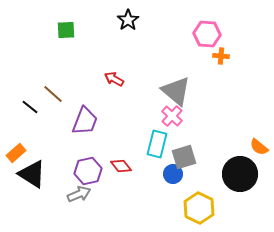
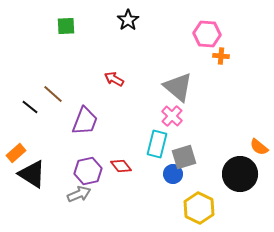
green square: moved 4 px up
gray triangle: moved 2 px right, 4 px up
